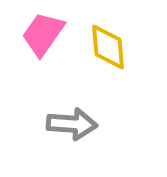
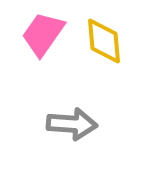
yellow diamond: moved 4 px left, 6 px up
